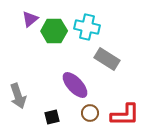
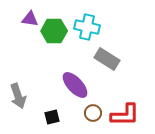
purple triangle: rotated 48 degrees clockwise
brown circle: moved 3 px right
